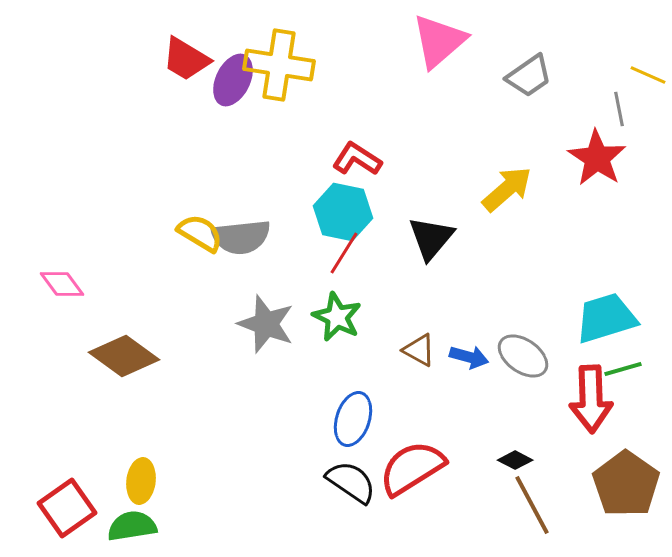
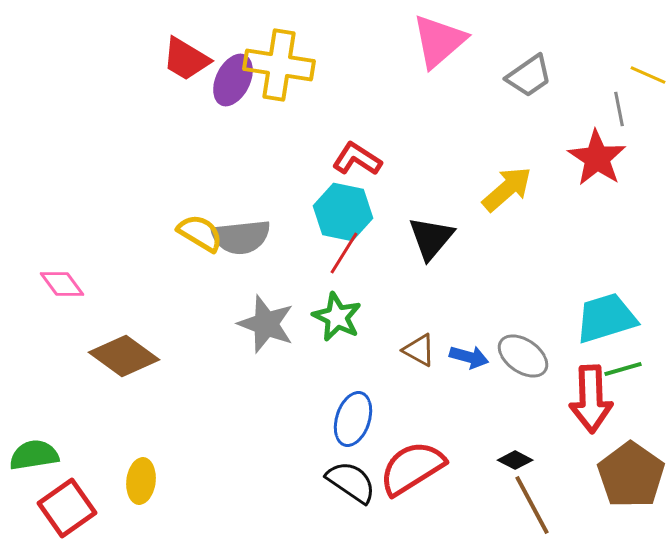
brown pentagon: moved 5 px right, 9 px up
green semicircle: moved 98 px left, 71 px up
